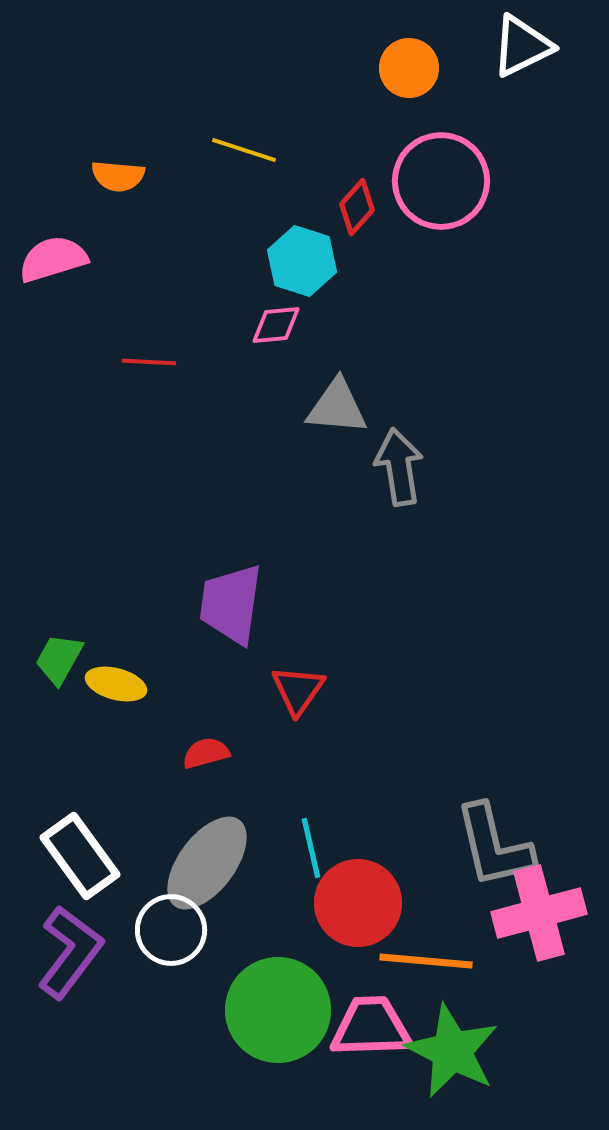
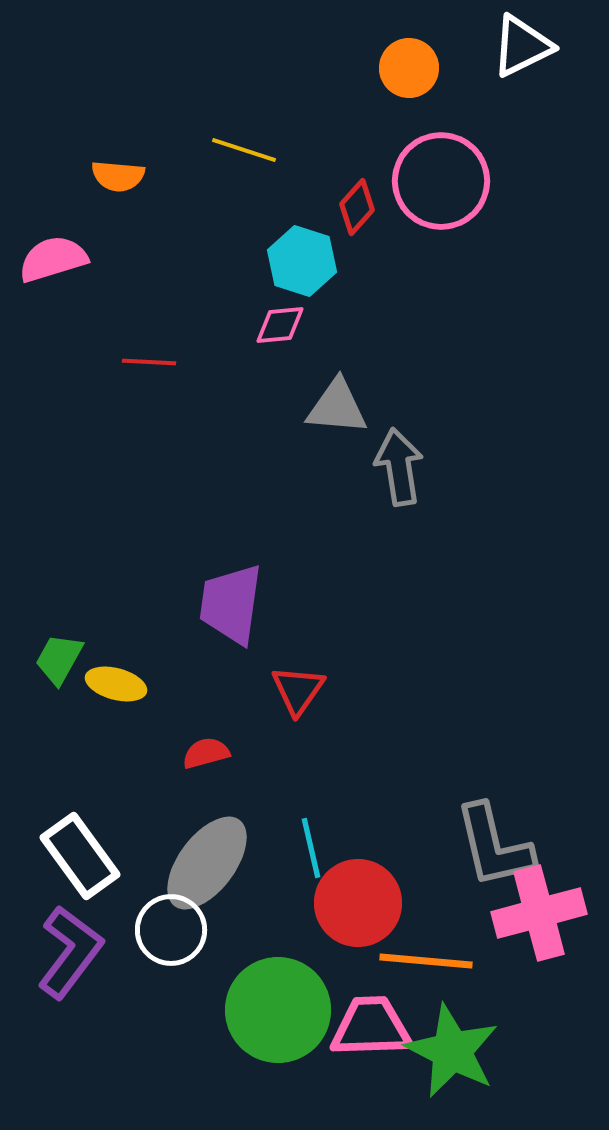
pink diamond: moved 4 px right
